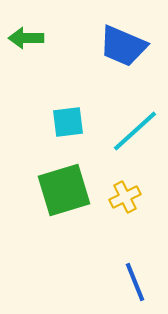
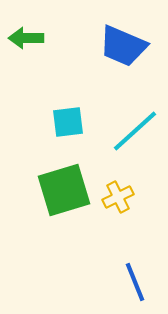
yellow cross: moved 7 px left
